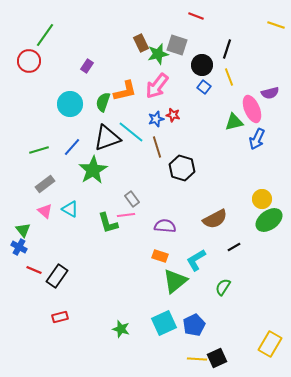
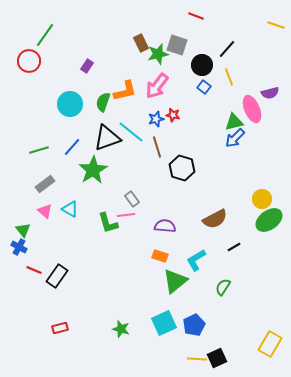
black line at (227, 49): rotated 24 degrees clockwise
blue arrow at (257, 139): moved 22 px left, 1 px up; rotated 20 degrees clockwise
red rectangle at (60, 317): moved 11 px down
